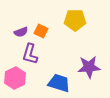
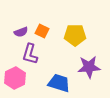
yellow pentagon: moved 15 px down
orange square: moved 1 px right
